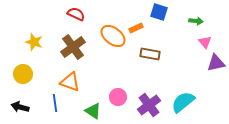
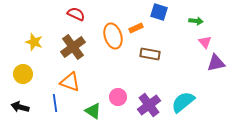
orange ellipse: rotated 35 degrees clockwise
